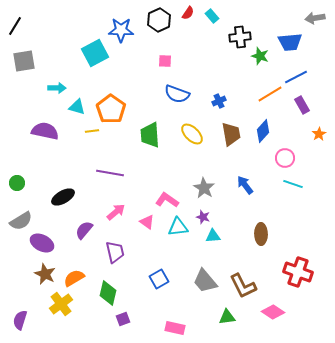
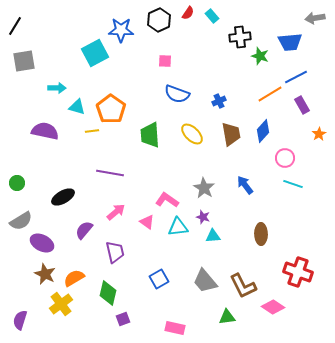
pink diamond at (273, 312): moved 5 px up
